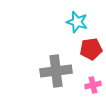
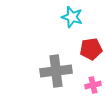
cyan star: moved 5 px left, 5 px up
